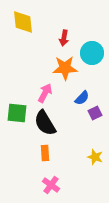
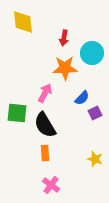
black semicircle: moved 2 px down
yellow star: moved 2 px down
